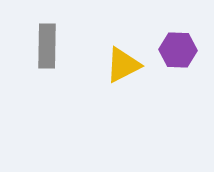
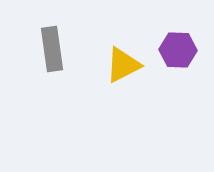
gray rectangle: moved 5 px right, 3 px down; rotated 9 degrees counterclockwise
